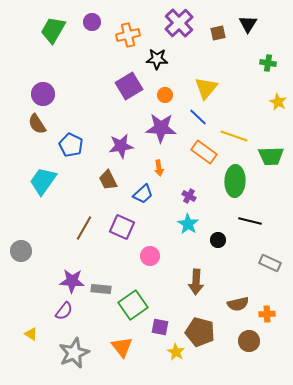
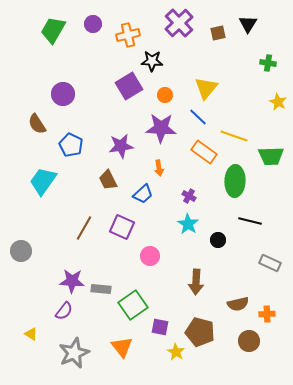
purple circle at (92, 22): moved 1 px right, 2 px down
black star at (157, 59): moved 5 px left, 2 px down
purple circle at (43, 94): moved 20 px right
